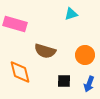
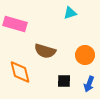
cyan triangle: moved 1 px left, 1 px up
